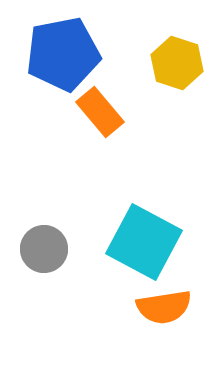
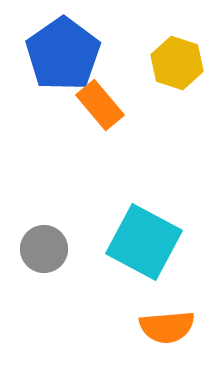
blue pentagon: rotated 24 degrees counterclockwise
orange rectangle: moved 7 px up
orange semicircle: moved 3 px right, 20 px down; rotated 4 degrees clockwise
